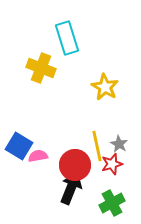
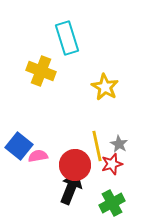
yellow cross: moved 3 px down
blue square: rotated 8 degrees clockwise
